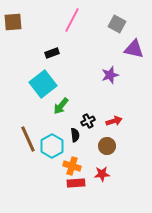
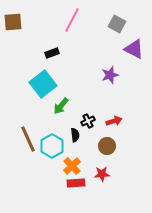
purple triangle: rotated 15 degrees clockwise
orange cross: rotated 30 degrees clockwise
